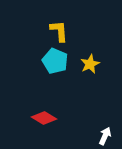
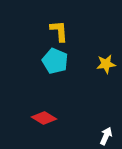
yellow star: moved 16 px right; rotated 18 degrees clockwise
white arrow: moved 1 px right
